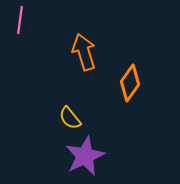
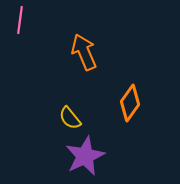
orange arrow: rotated 6 degrees counterclockwise
orange diamond: moved 20 px down
